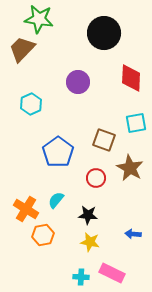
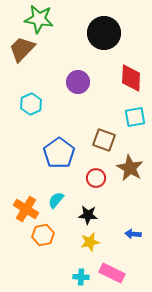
cyan square: moved 1 px left, 6 px up
blue pentagon: moved 1 px right, 1 px down
yellow star: rotated 24 degrees counterclockwise
